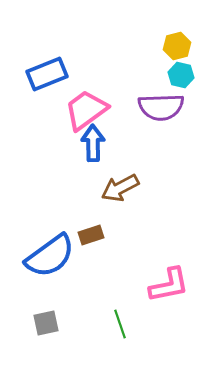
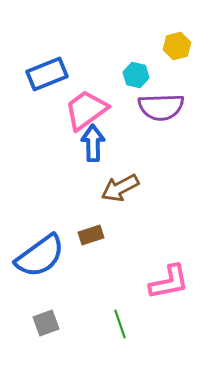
cyan hexagon: moved 45 px left
blue semicircle: moved 10 px left
pink L-shape: moved 3 px up
gray square: rotated 8 degrees counterclockwise
